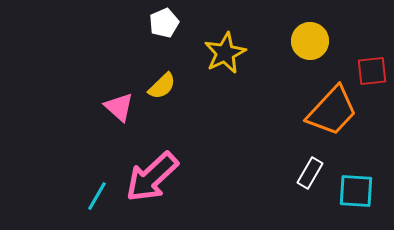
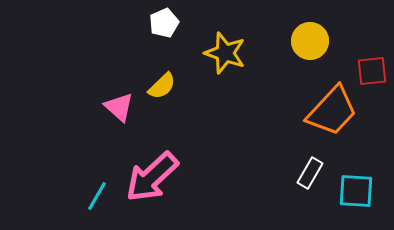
yellow star: rotated 27 degrees counterclockwise
